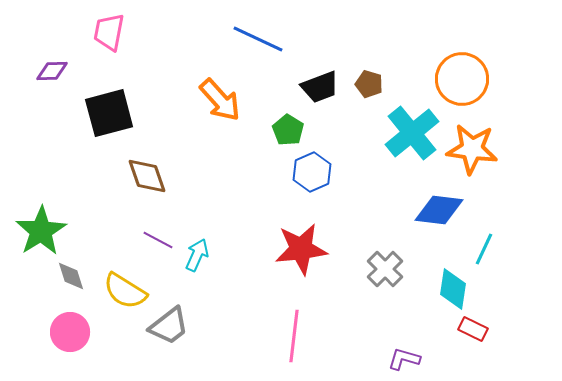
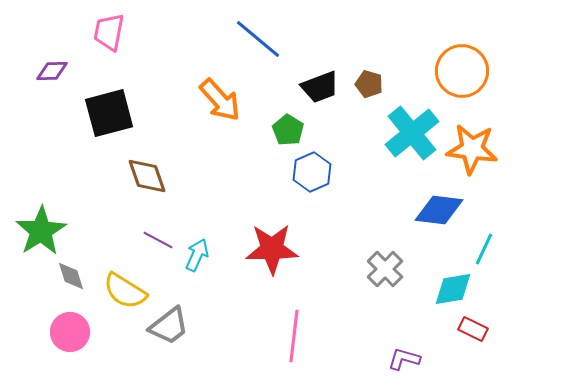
blue line: rotated 15 degrees clockwise
orange circle: moved 8 px up
red star: moved 29 px left; rotated 6 degrees clockwise
cyan diamond: rotated 72 degrees clockwise
